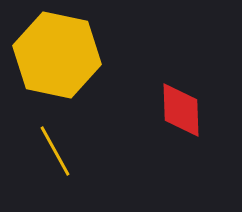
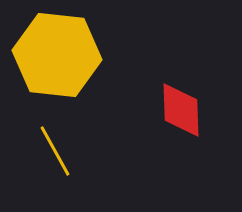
yellow hexagon: rotated 6 degrees counterclockwise
